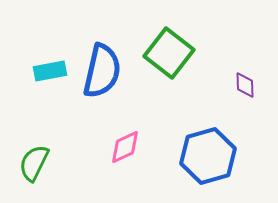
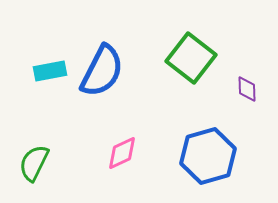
green square: moved 22 px right, 5 px down
blue semicircle: rotated 14 degrees clockwise
purple diamond: moved 2 px right, 4 px down
pink diamond: moved 3 px left, 6 px down
